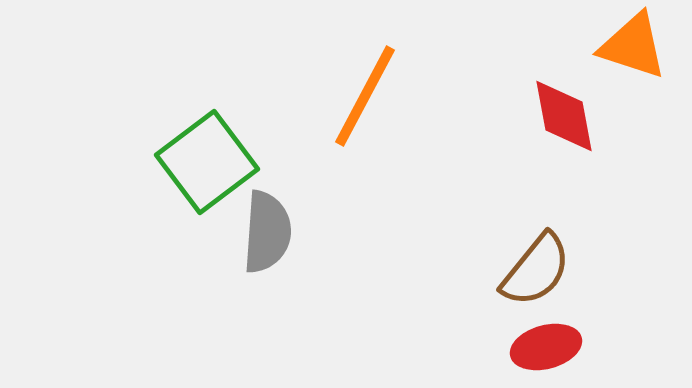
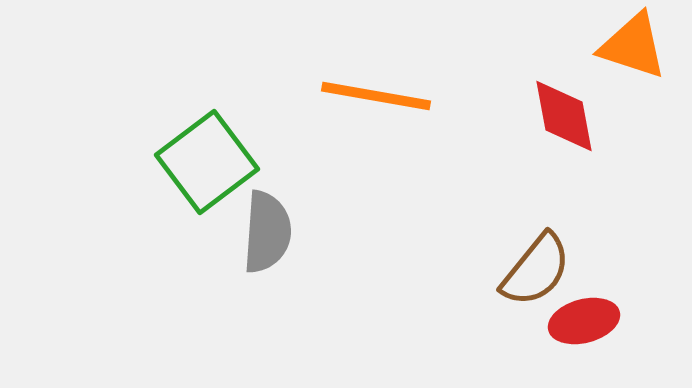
orange line: moved 11 px right; rotated 72 degrees clockwise
red ellipse: moved 38 px right, 26 px up
